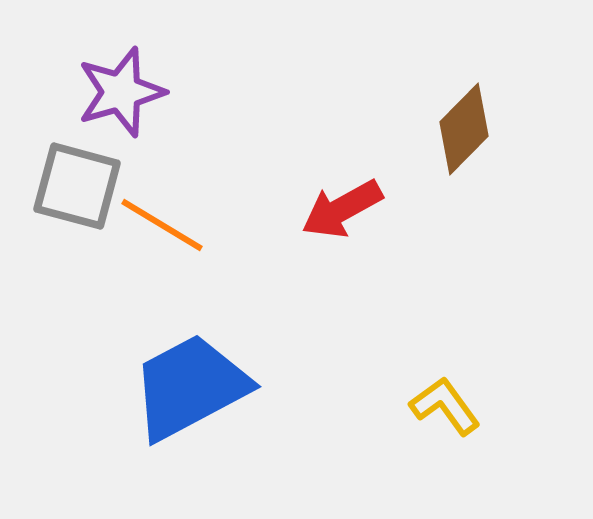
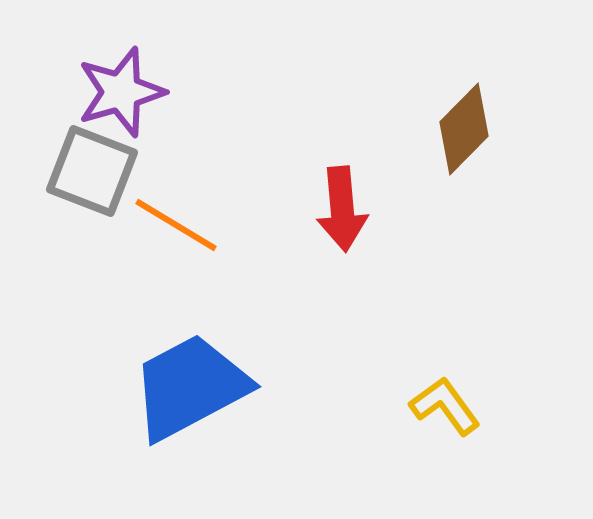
gray square: moved 15 px right, 15 px up; rotated 6 degrees clockwise
red arrow: rotated 66 degrees counterclockwise
orange line: moved 14 px right
